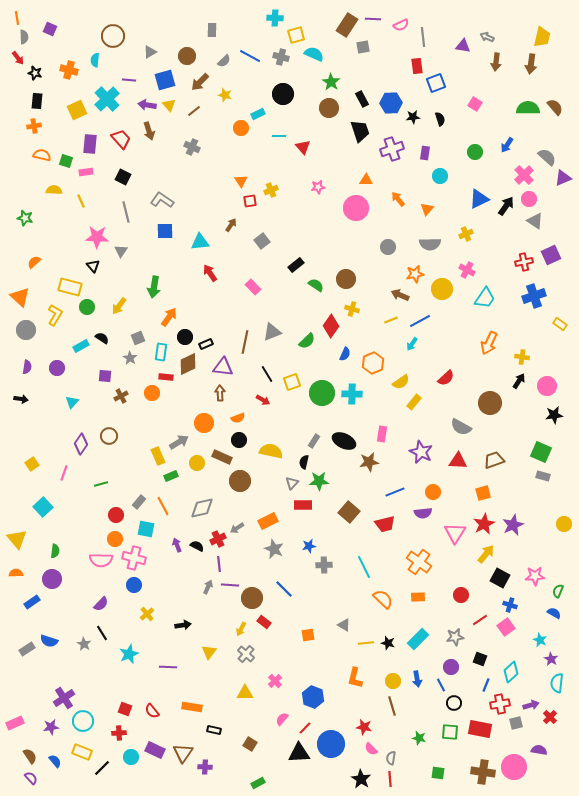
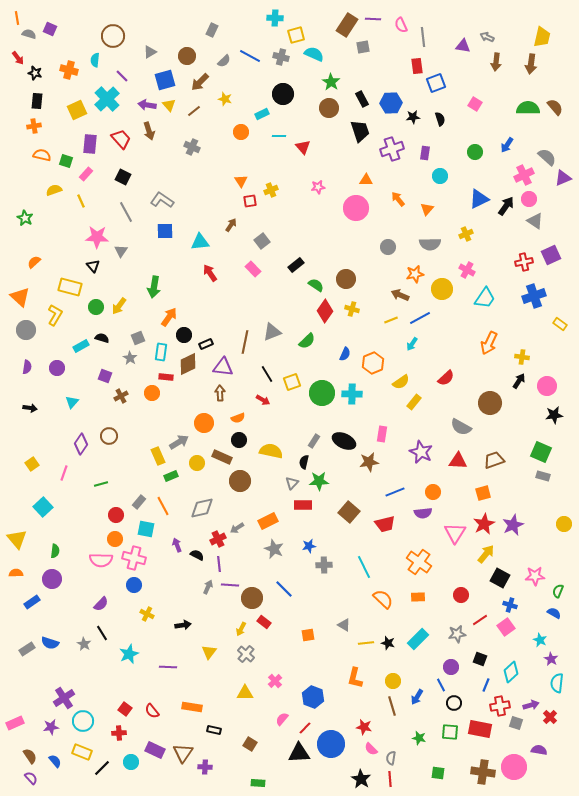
pink semicircle at (401, 25): rotated 91 degrees clockwise
gray rectangle at (212, 30): rotated 24 degrees clockwise
gray semicircle at (24, 37): moved 5 px right, 3 px up; rotated 72 degrees counterclockwise
purple line at (129, 80): moved 7 px left, 4 px up; rotated 40 degrees clockwise
yellow star at (225, 95): moved 4 px down
cyan rectangle at (258, 114): moved 4 px right
orange circle at (241, 128): moved 4 px down
pink rectangle at (86, 172): moved 2 px down; rotated 40 degrees counterclockwise
pink cross at (524, 175): rotated 18 degrees clockwise
yellow semicircle at (54, 190): rotated 21 degrees counterclockwise
gray line at (126, 212): rotated 15 degrees counterclockwise
green star at (25, 218): rotated 14 degrees clockwise
pink rectangle at (253, 287): moved 18 px up
green circle at (87, 307): moved 9 px right
blue line at (420, 321): moved 3 px up
red diamond at (331, 326): moved 6 px left, 15 px up
black circle at (185, 337): moved 1 px left, 2 px up
black semicircle at (102, 338): rotated 16 degrees counterclockwise
purple square at (105, 376): rotated 16 degrees clockwise
black arrow at (21, 399): moved 9 px right, 9 px down
black semicircle at (197, 546): moved 9 px down
yellow cross at (147, 614): rotated 24 degrees counterclockwise
gray star at (455, 637): moved 2 px right, 3 px up
blue semicircle at (49, 641): moved 1 px right, 2 px down
blue arrow at (417, 679): moved 18 px down; rotated 42 degrees clockwise
red cross at (500, 704): moved 2 px down
red square at (125, 709): rotated 16 degrees clockwise
gray square at (516, 723): rotated 32 degrees clockwise
cyan circle at (131, 757): moved 5 px down
green rectangle at (258, 783): rotated 32 degrees clockwise
